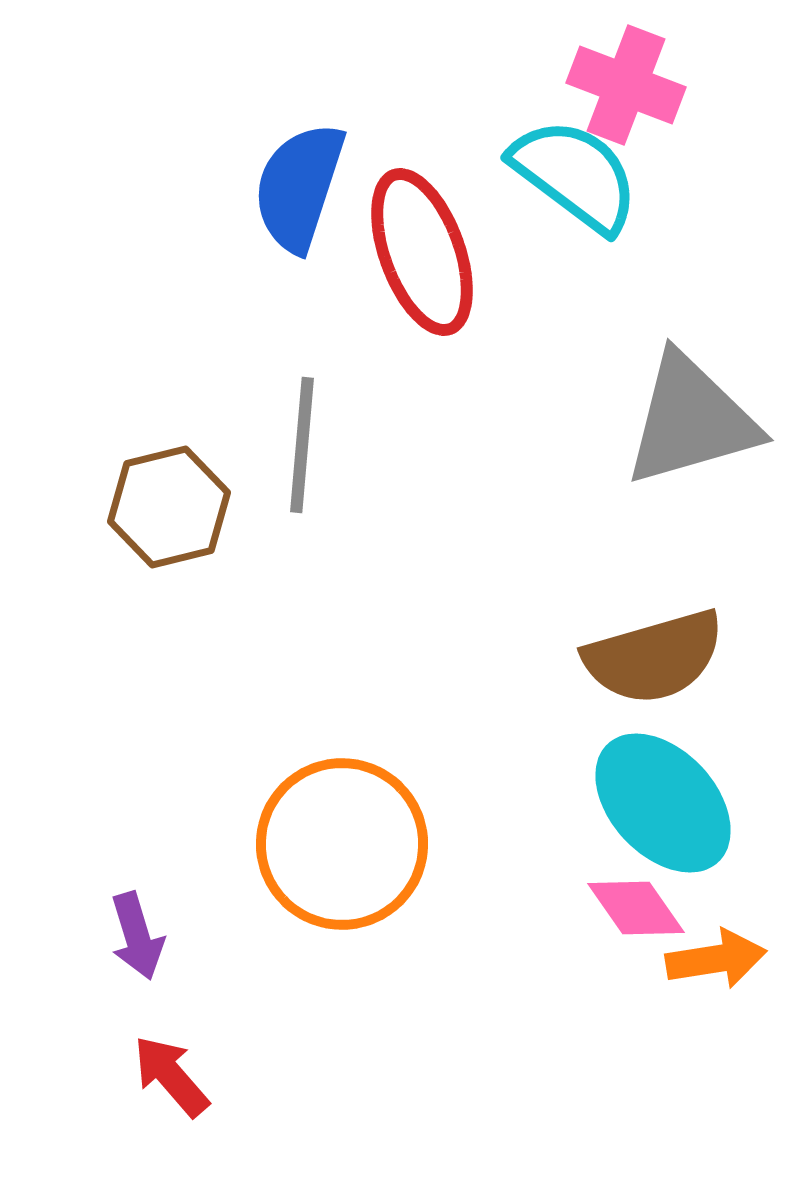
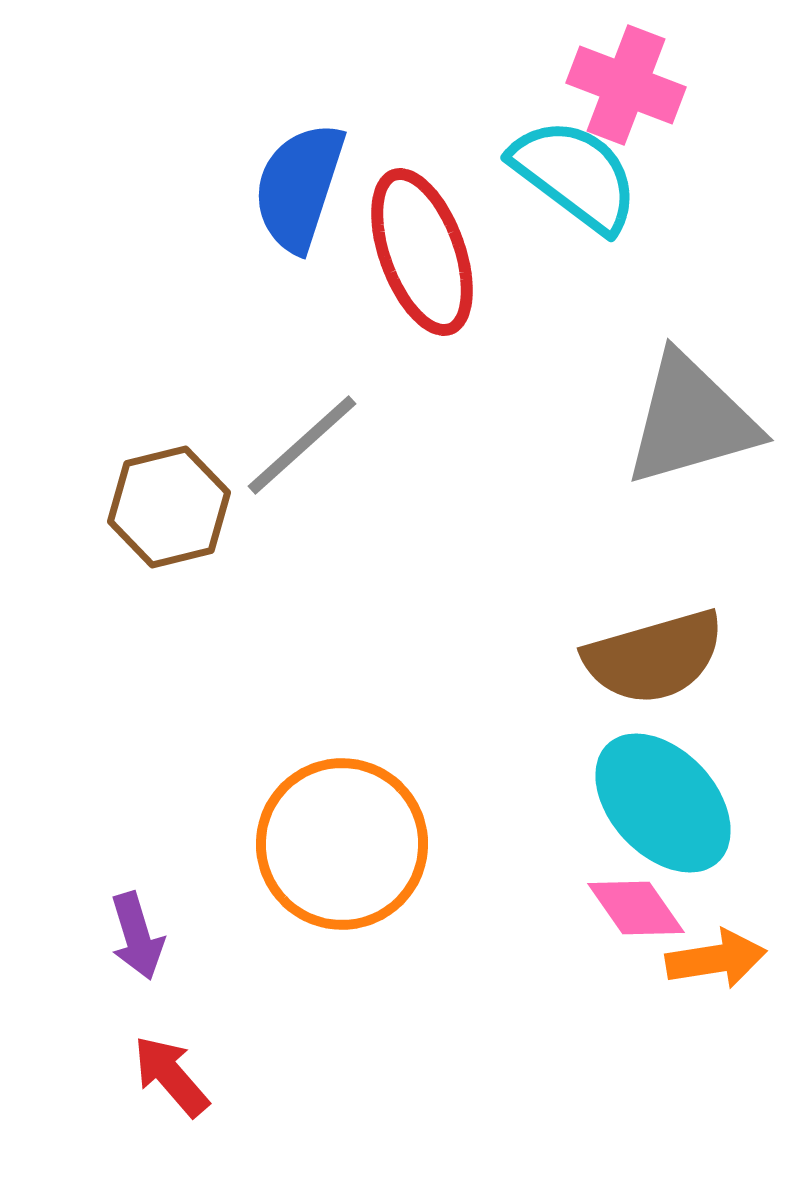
gray line: rotated 43 degrees clockwise
